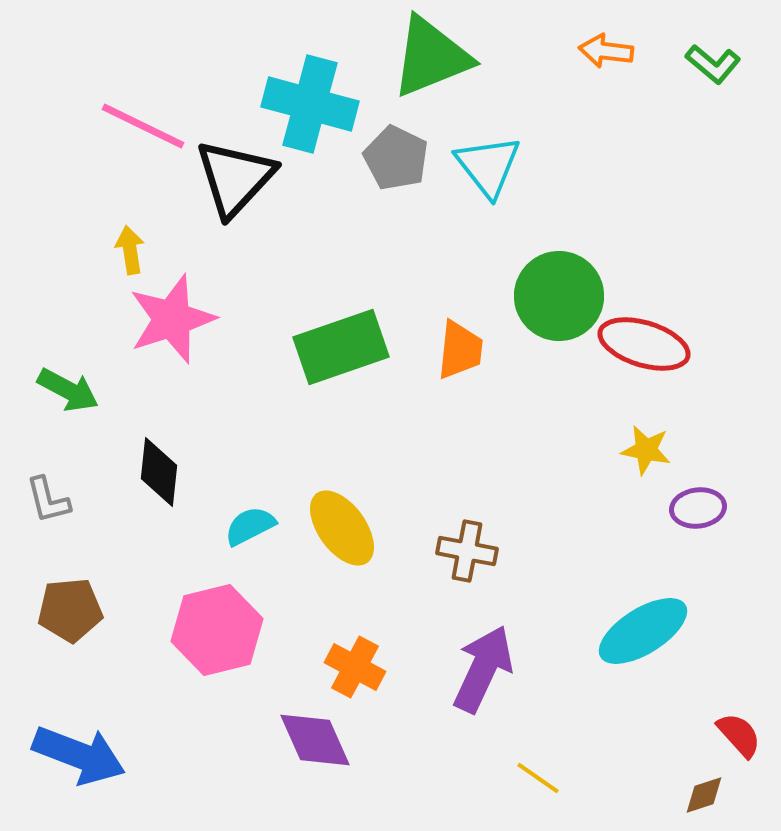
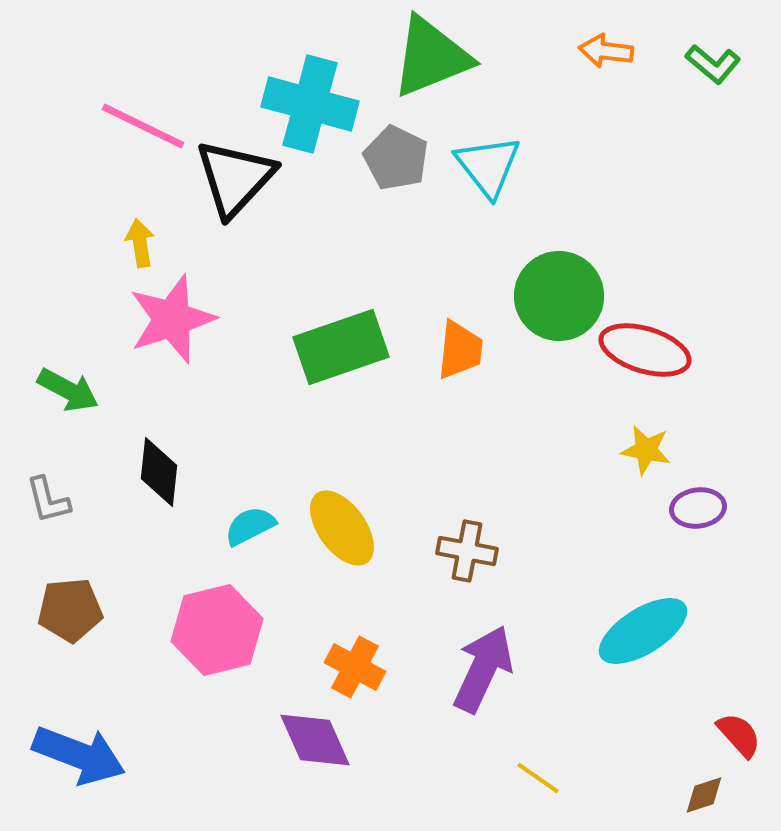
yellow arrow: moved 10 px right, 7 px up
red ellipse: moved 1 px right, 6 px down
